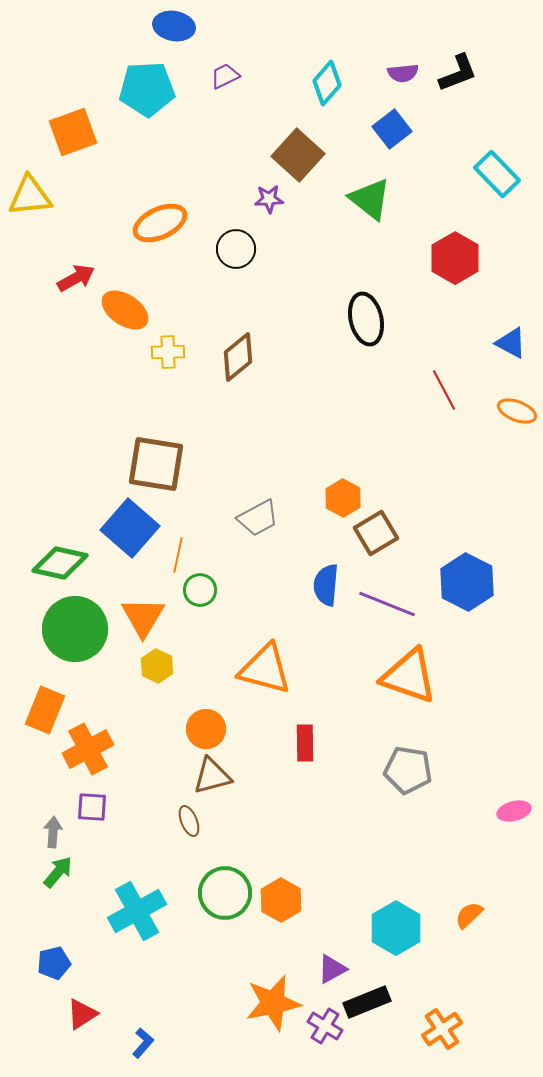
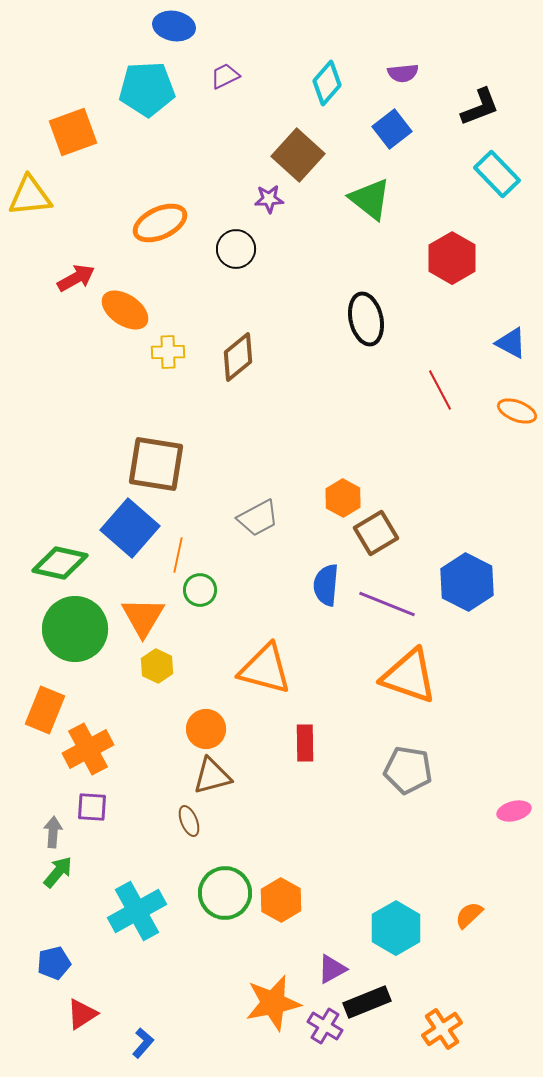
black L-shape at (458, 73): moved 22 px right, 34 px down
red hexagon at (455, 258): moved 3 px left
red line at (444, 390): moved 4 px left
